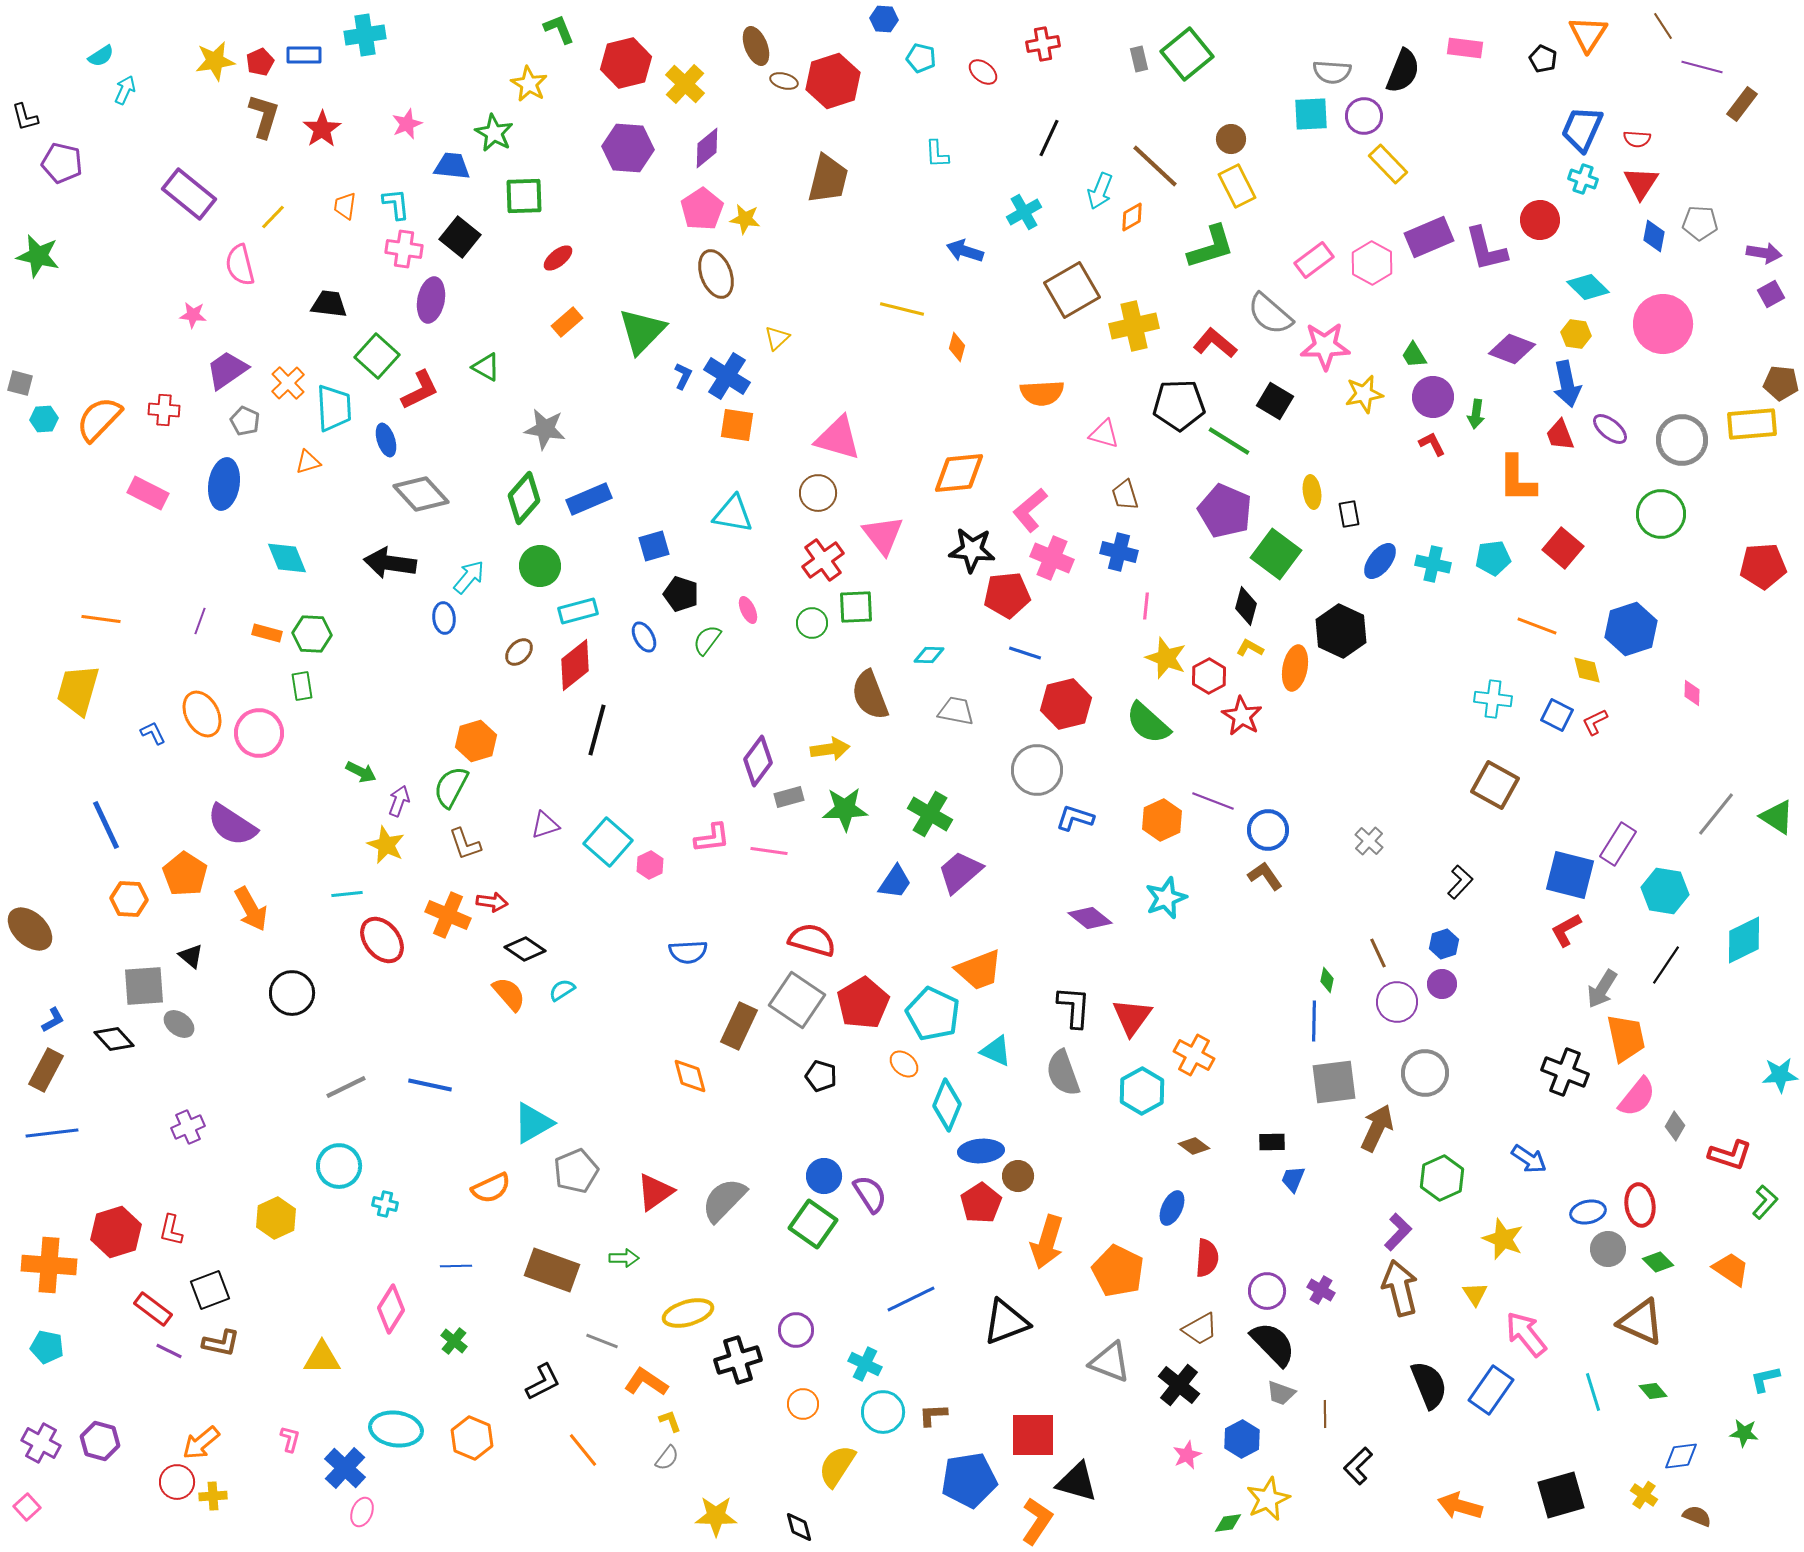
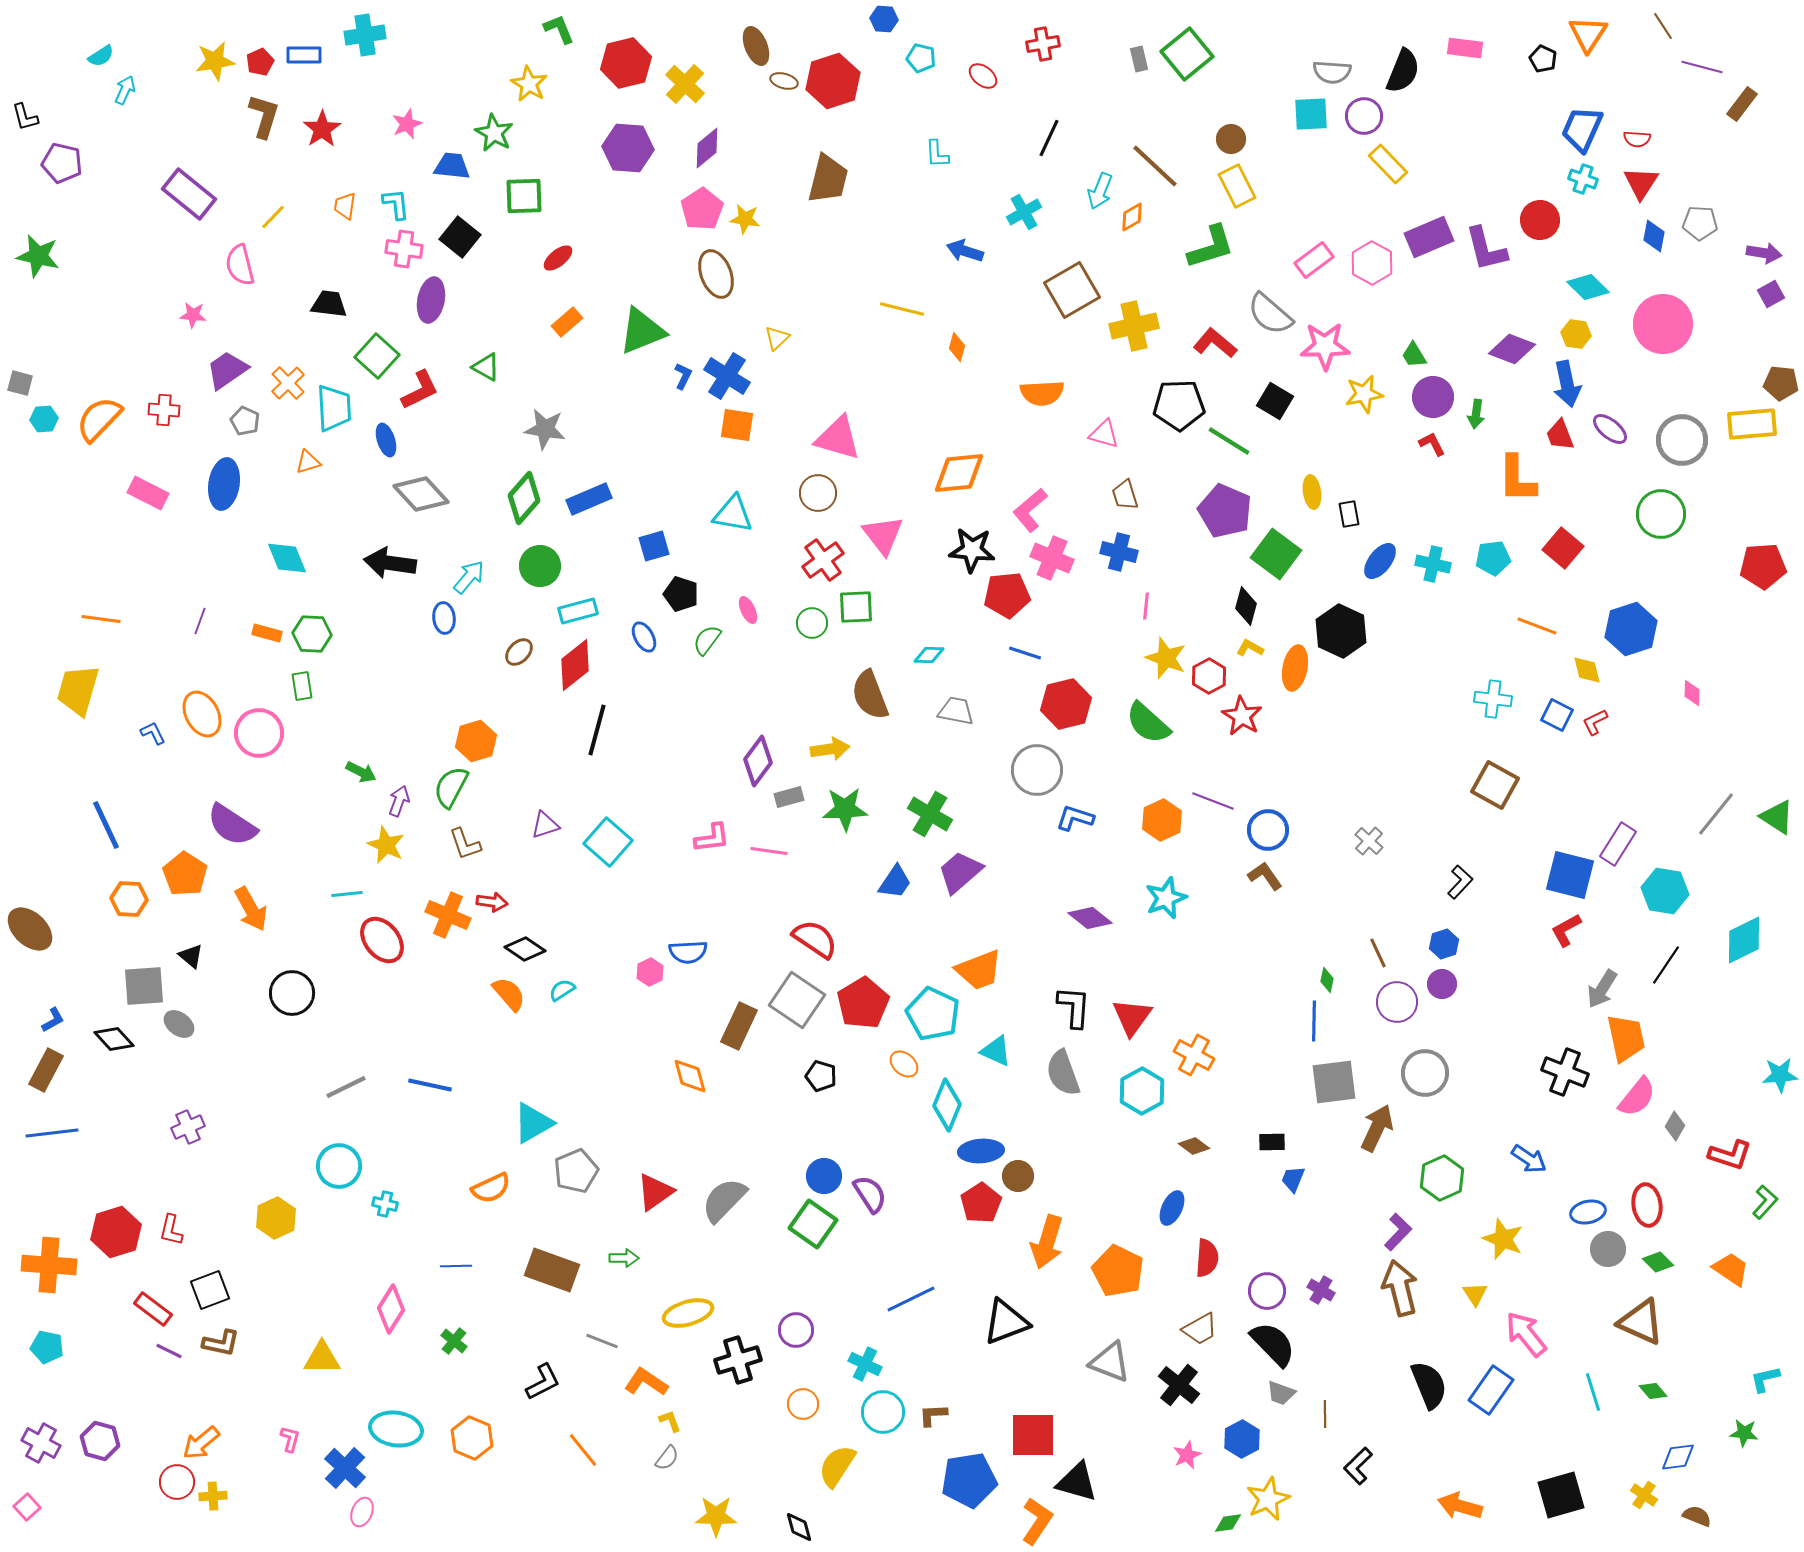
red ellipse at (983, 72): moved 4 px down
green triangle at (642, 331): rotated 24 degrees clockwise
pink hexagon at (650, 865): moved 107 px down
red semicircle at (812, 940): moved 3 px right, 1 px up; rotated 18 degrees clockwise
red ellipse at (1640, 1205): moved 7 px right
blue diamond at (1681, 1456): moved 3 px left, 1 px down
